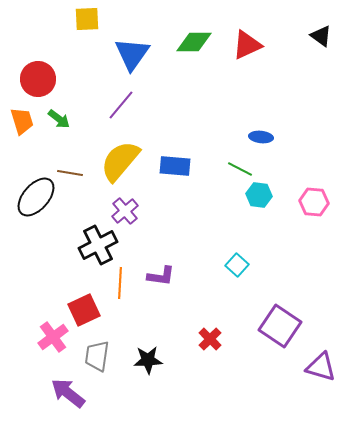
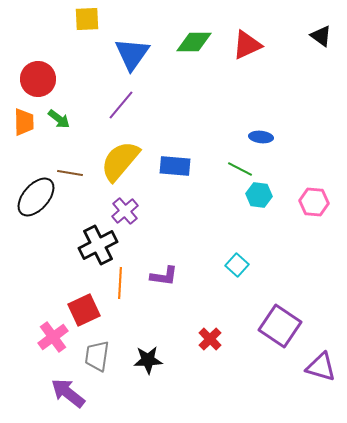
orange trapezoid: moved 2 px right, 1 px down; rotated 16 degrees clockwise
purple L-shape: moved 3 px right
